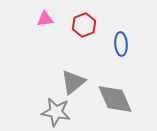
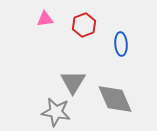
gray triangle: rotated 20 degrees counterclockwise
